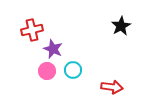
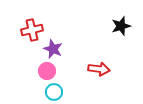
black star: rotated 12 degrees clockwise
cyan circle: moved 19 px left, 22 px down
red arrow: moved 13 px left, 18 px up
